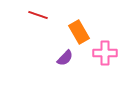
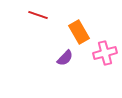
pink cross: rotated 15 degrees counterclockwise
